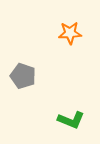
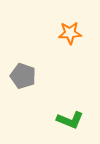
green L-shape: moved 1 px left
